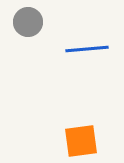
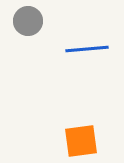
gray circle: moved 1 px up
